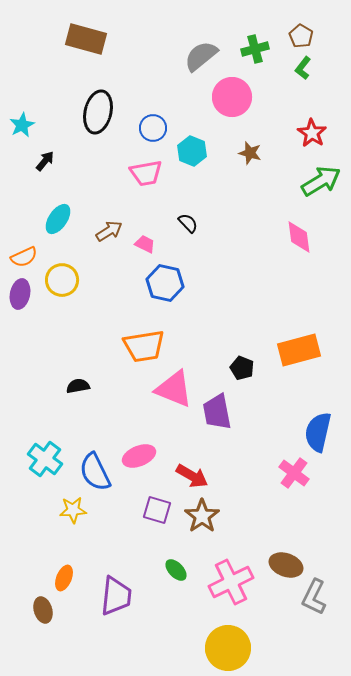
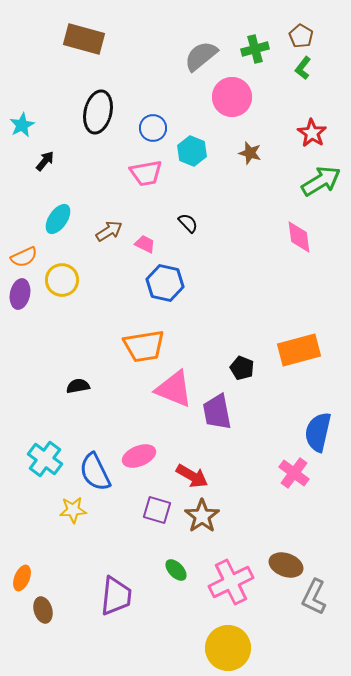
brown rectangle at (86, 39): moved 2 px left
orange ellipse at (64, 578): moved 42 px left
